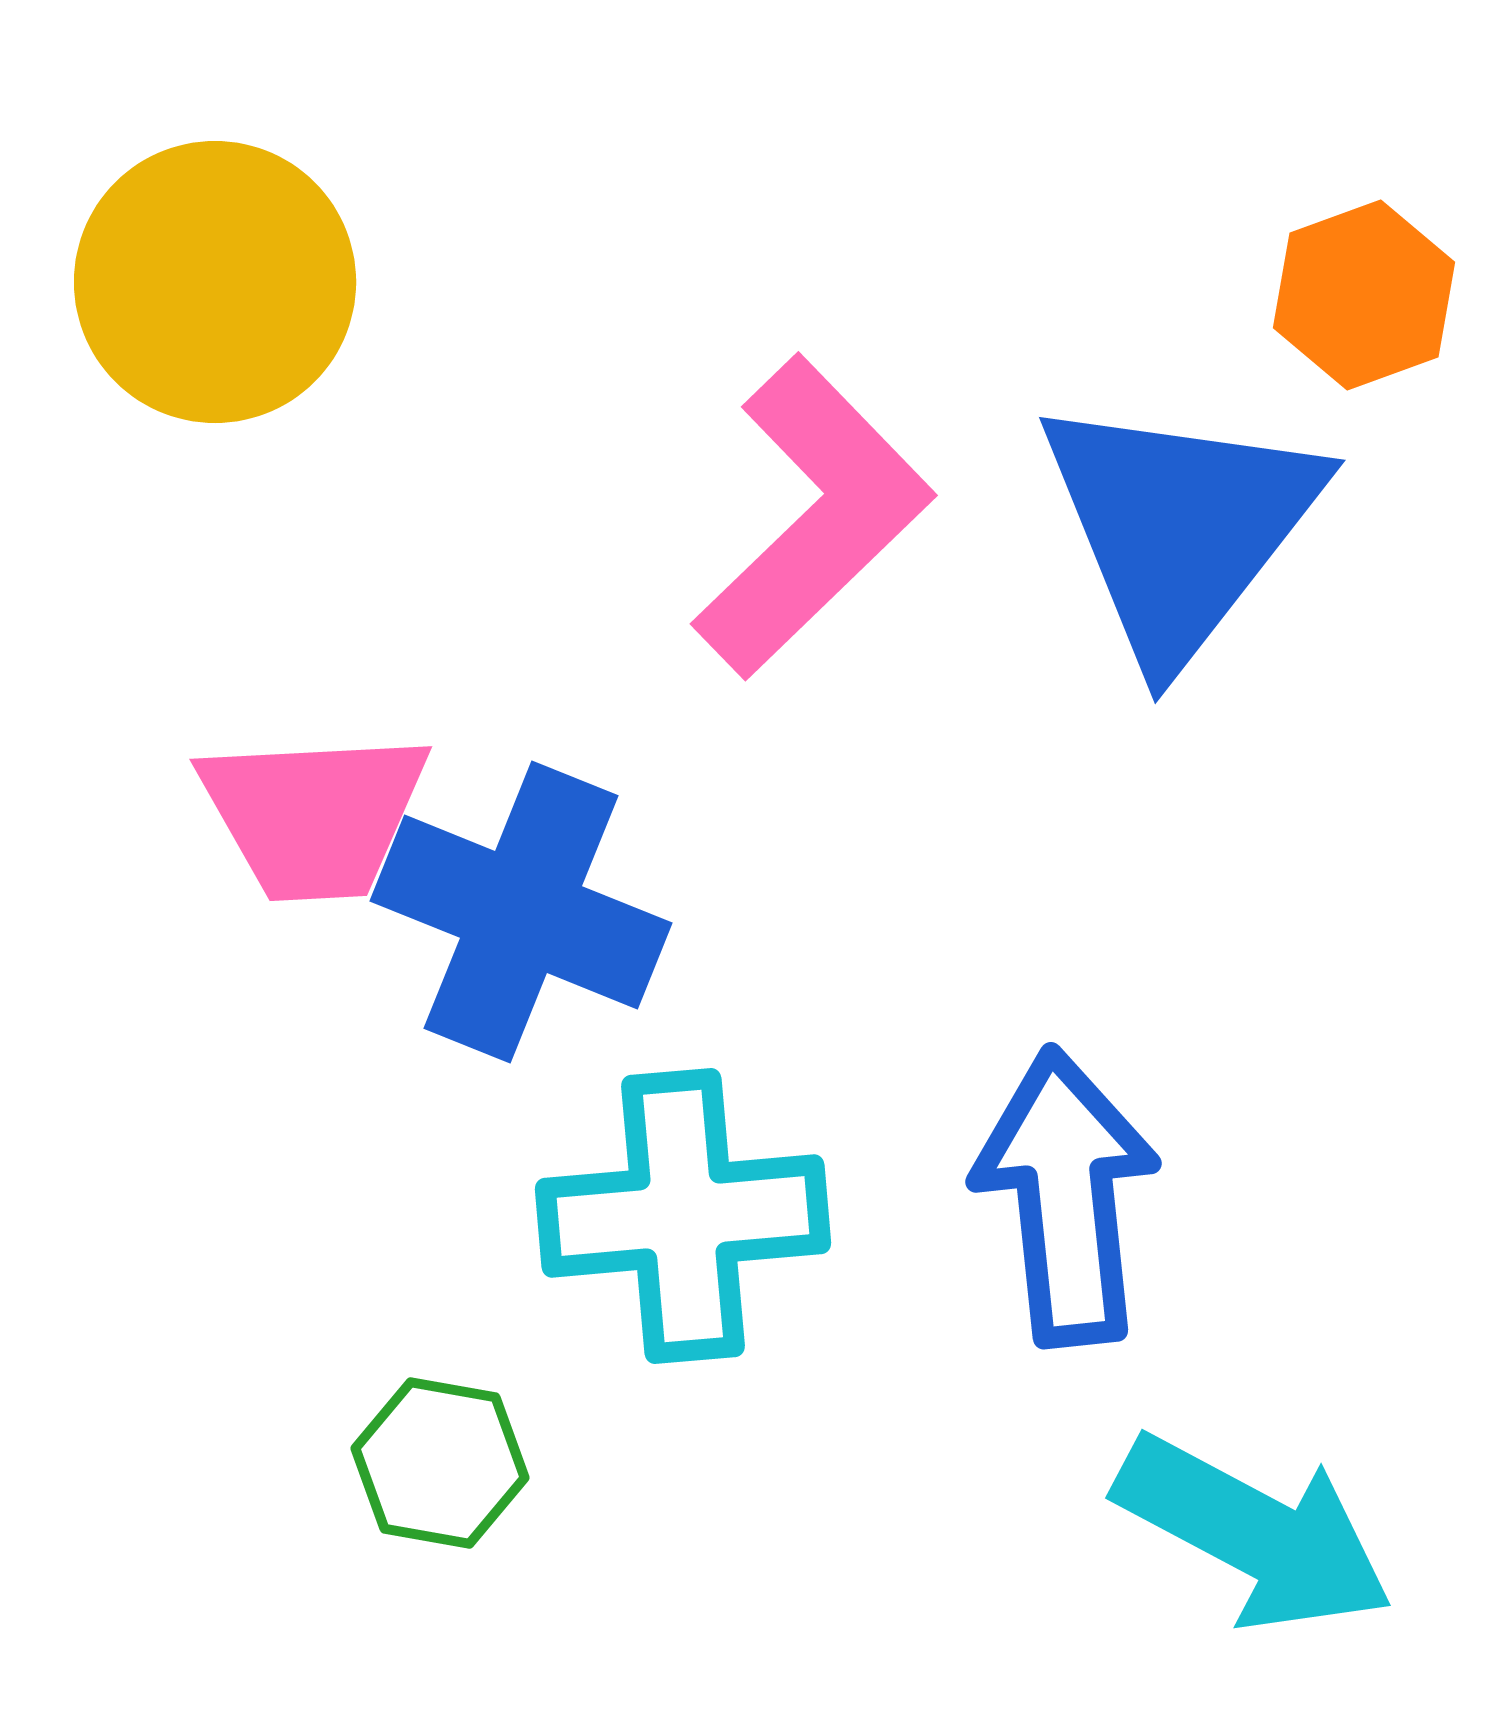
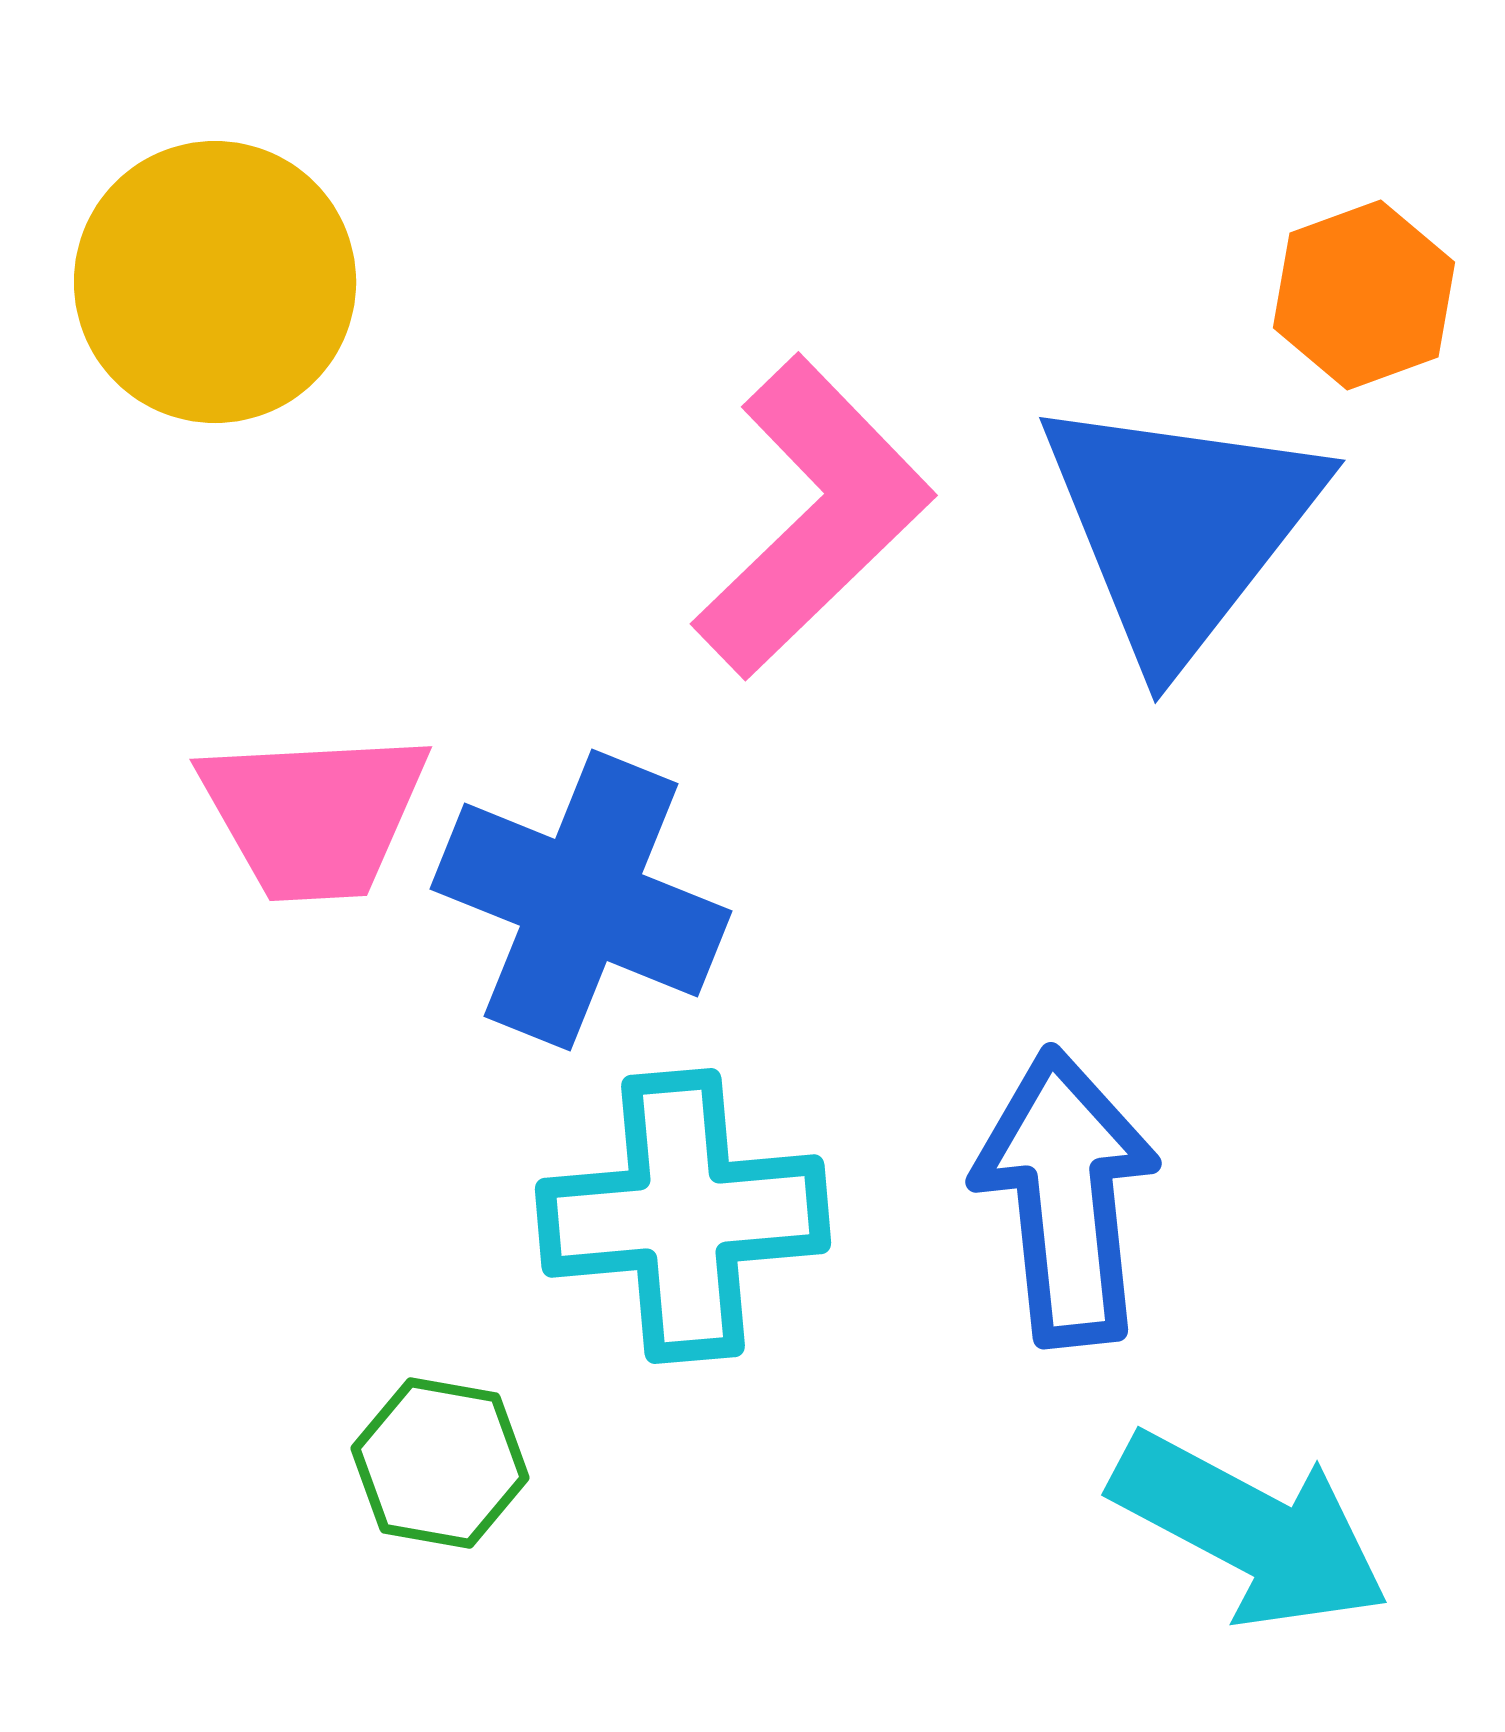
blue cross: moved 60 px right, 12 px up
cyan arrow: moved 4 px left, 3 px up
